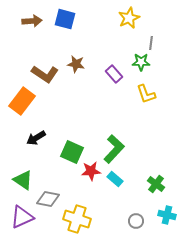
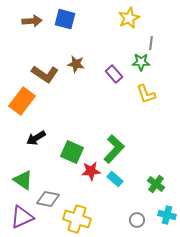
gray circle: moved 1 px right, 1 px up
